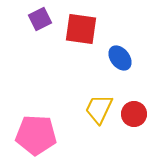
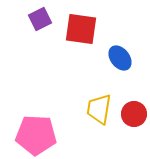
yellow trapezoid: rotated 16 degrees counterclockwise
